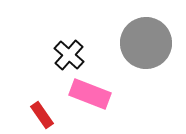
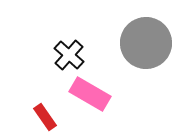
pink rectangle: rotated 9 degrees clockwise
red rectangle: moved 3 px right, 2 px down
